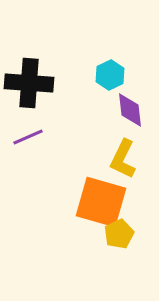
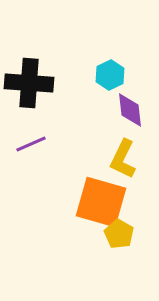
purple line: moved 3 px right, 7 px down
yellow pentagon: rotated 16 degrees counterclockwise
